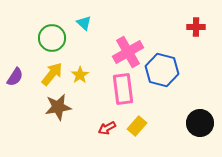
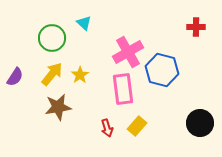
red arrow: rotated 78 degrees counterclockwise
